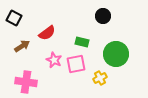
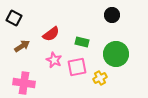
black circle: moved 9 px right, 1 px up
red semicircle: moved 4 px right, 1 px down
pink square: moved 1 px right, 3 px down
pink cross: moved 2 px left, 1 px down
